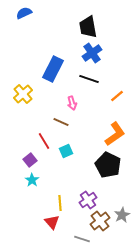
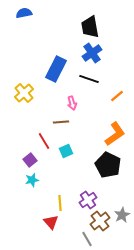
blue semicircle: rotated 14 degrees clockwise
black trapezoid: moved 2 px right
blue rectangle: moved 3 px right
yellow cross: moved 1 px right, 1 px up
brown line: rotated 28 degrees counterclockwise
cyan star: rotated 24 degrees clockwise
red triangle: moved 1 px left
gray line: moved 5 px right; rotated 42 degrees clockwise
